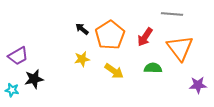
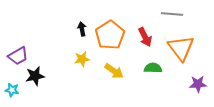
black arrow: rotated 40 degrees clockwise
red arrow: rotated 60 degrees counterclockwise
orange triangle: moved 1 px right
black star: moved 1 px right, 3 px up
purple star: moved 1 px up
